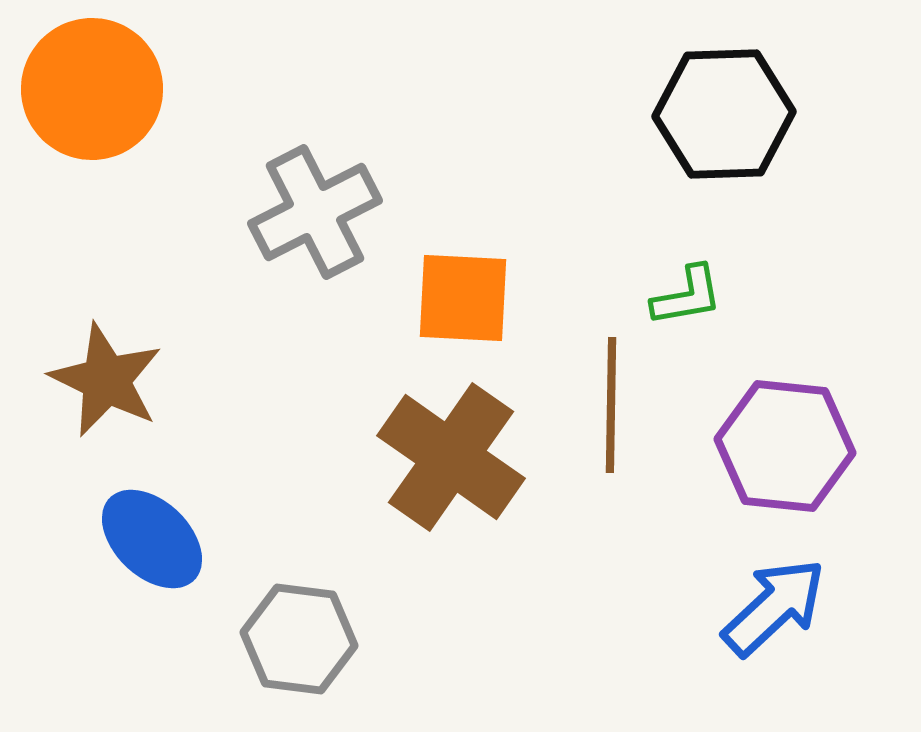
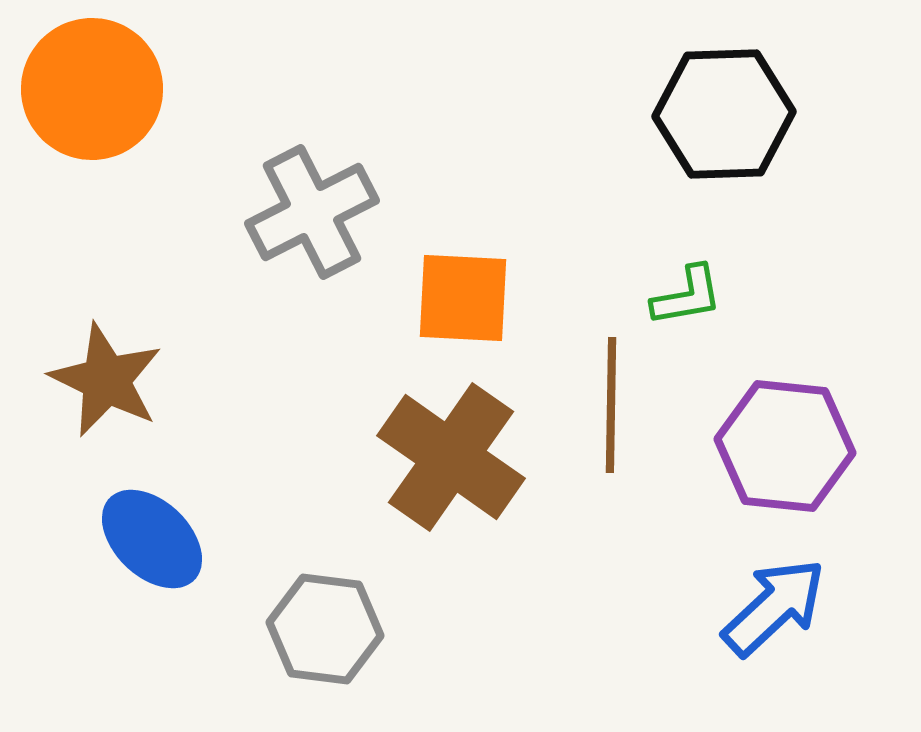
gray cross: moved 3 px left
gray hexagon: moved 26 px right, 10 px up
